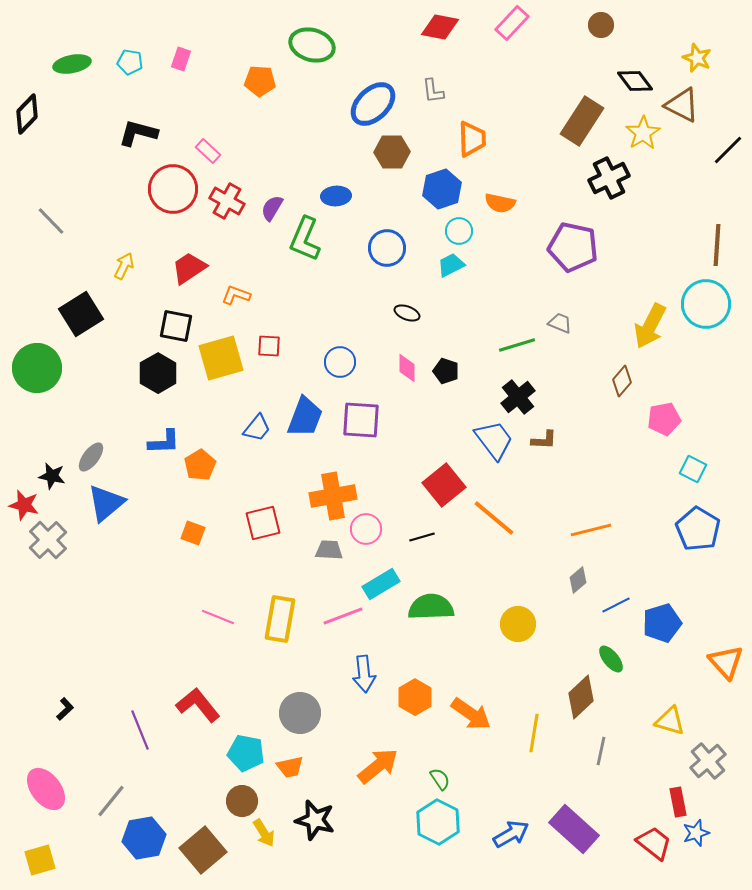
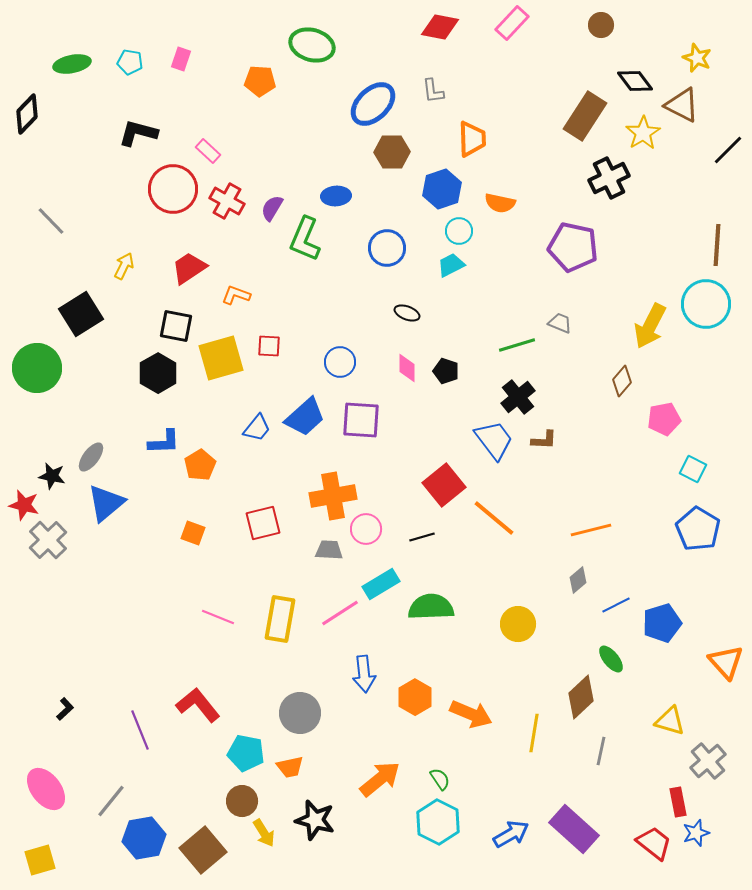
brown rectangle at (582, 121): moved 3 px right, 5 px up
blue trapezoid at (305, 417): rotated 27 degrees clockwise
pink line at (343, 616): moved 3 px left, 3 px up; rotated 12 degrees counterclockwise
orange arrow at (471, 714): rotated 12 degrees counterclockwise
orange arrow at (378, 766): moved 2 px right, 13 px down
